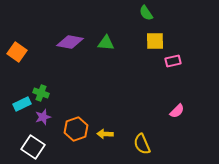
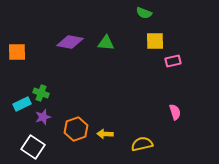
green semicircle: moved 2 px left; rotated 35 degrees counterclockwise
orange square: rotated 36 degrees counterclockwise
pink semicircle: moved 2 px left, 1 px down; rotated 63 degrees counterclockwise
yellow semicircle: rotated 100 degrees clockwise
